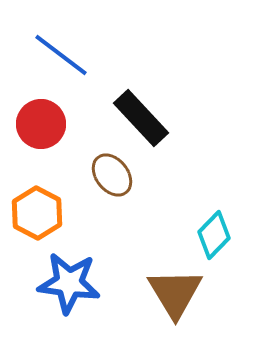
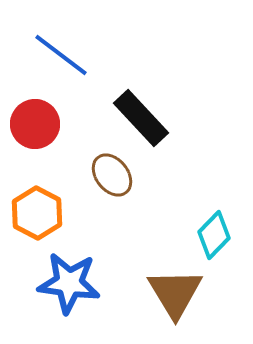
red circle: moved 6 px left
